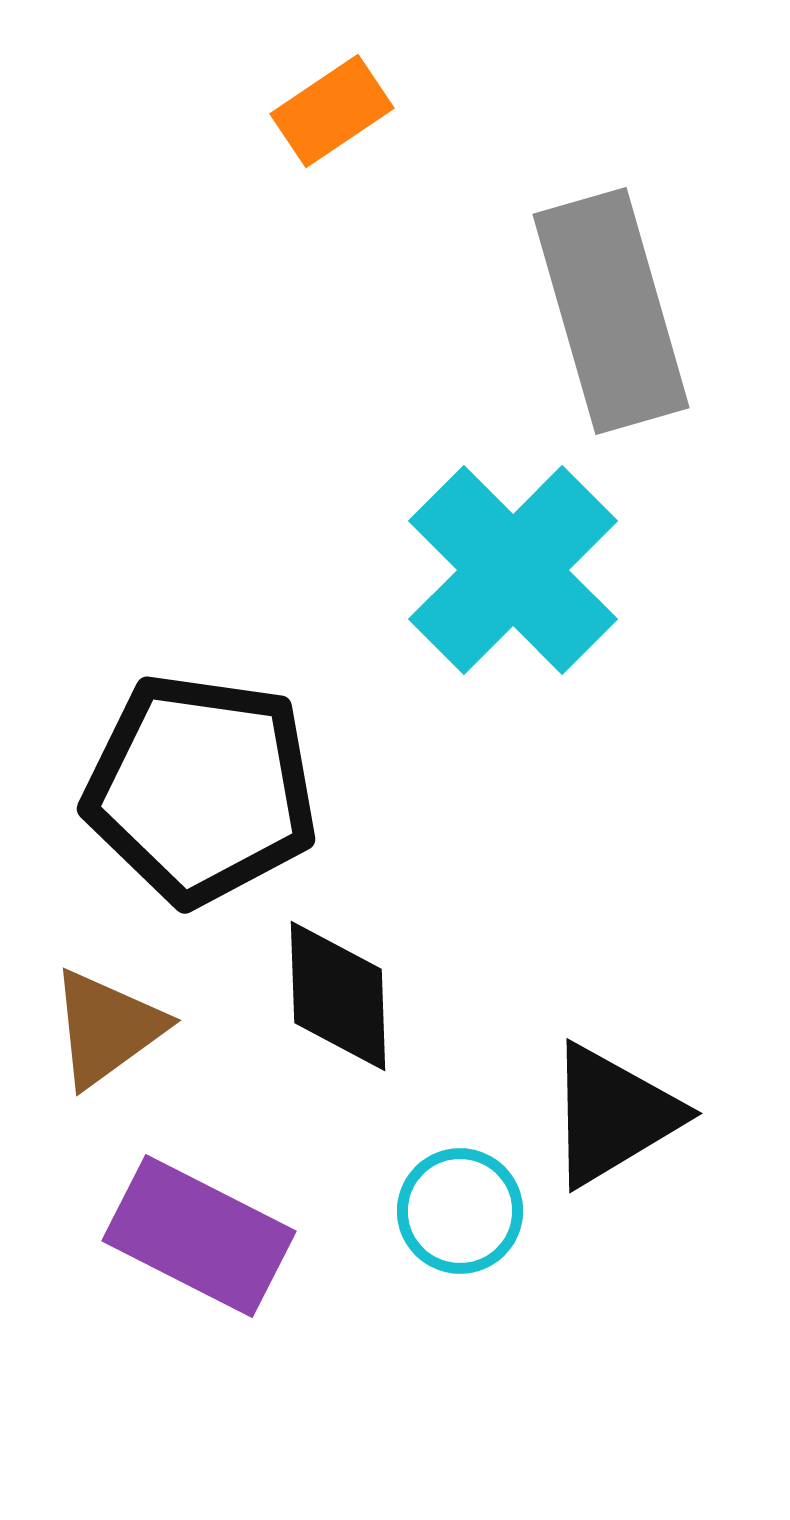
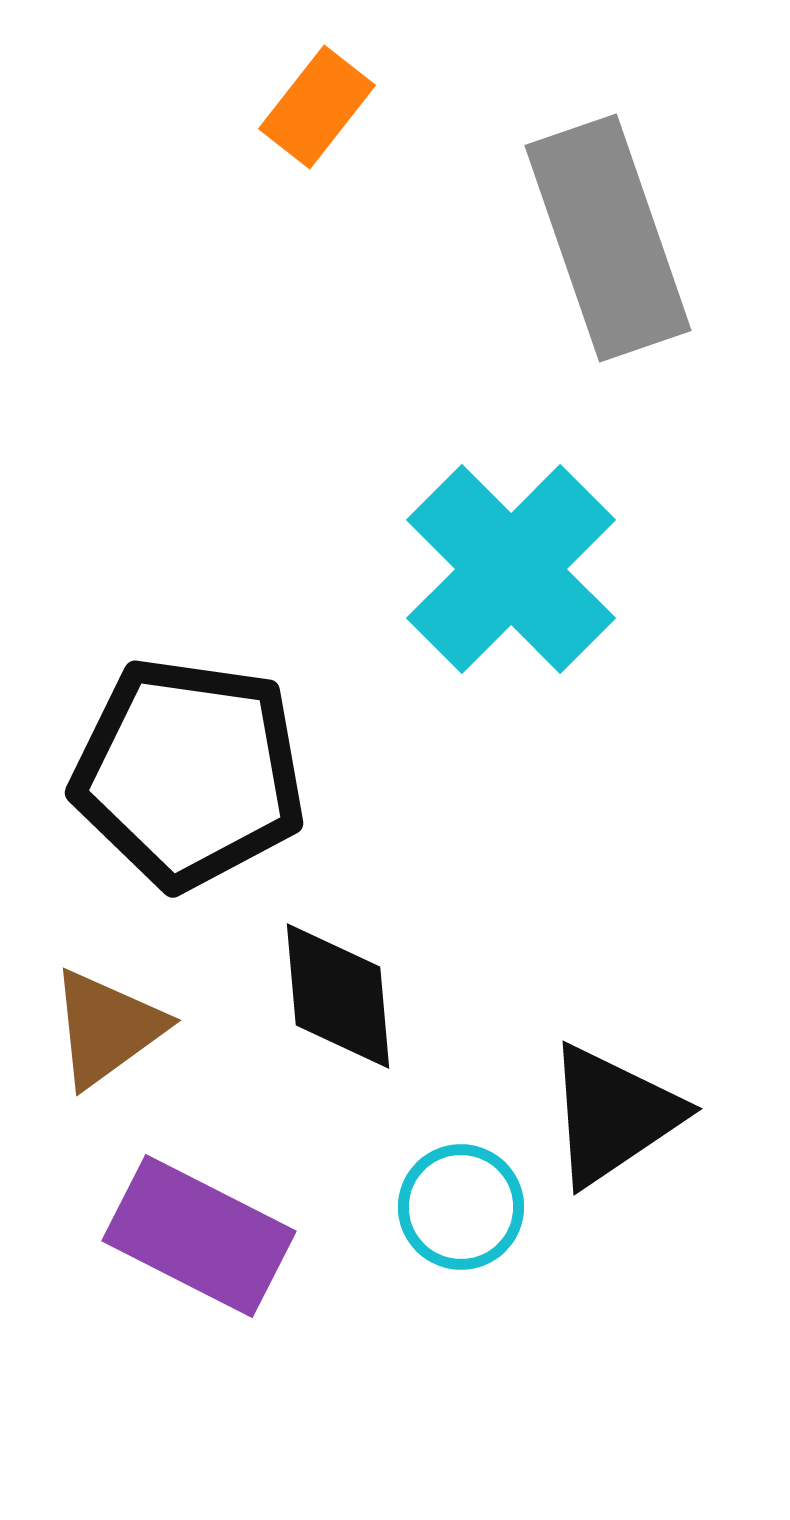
orange rectangle: moved 15 px left, 4 px up; rotated 18 degrees counterclockwise
gray rectangle: moved 3 px left, 73 px up; rotated 3 degrees counterclockwise
cyan cross: moved 2 px left, 1 px up
black pentagon: moved 12 px left, 16 px up
black diamond: rotated 3 degrees counterclockwise
black triangle: rotated 3 degrees counterclockwise
cyan circle: moved 1 px right, 4 px up
